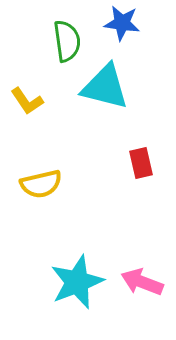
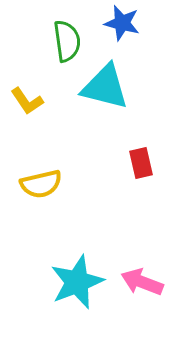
blue star: rotated 6 degrees clockwise
